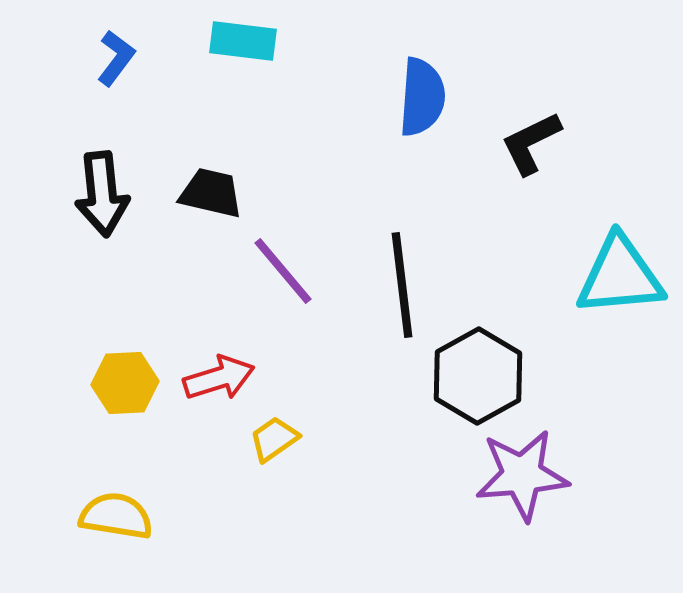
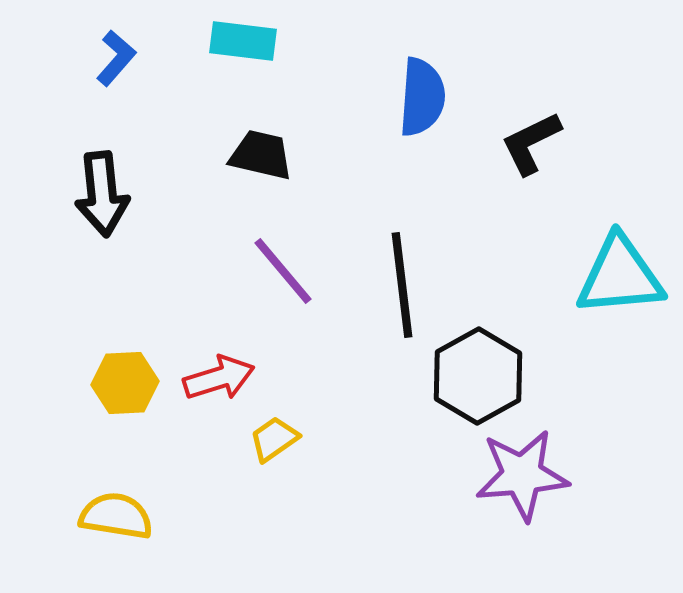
blue L-shape: rotated 4 degrees clockwise
black trapezoid: moved 50 px right, 38 px up
